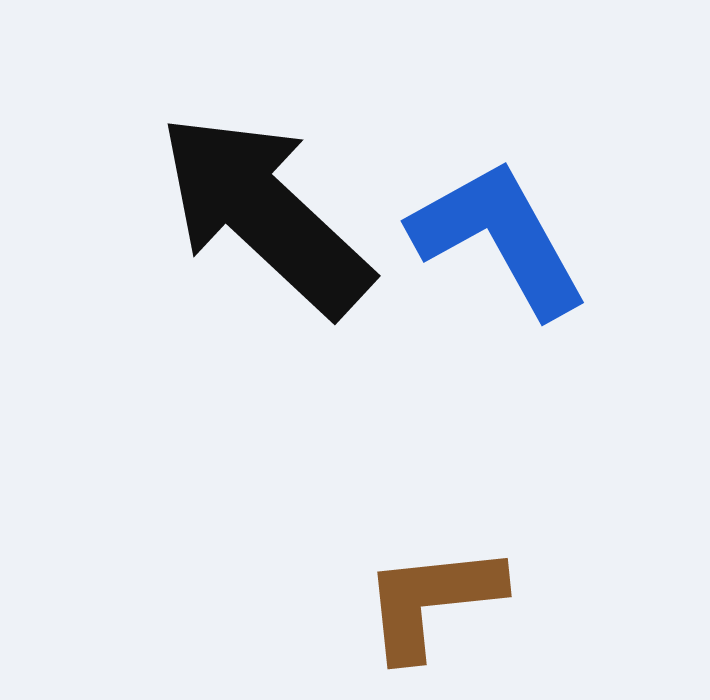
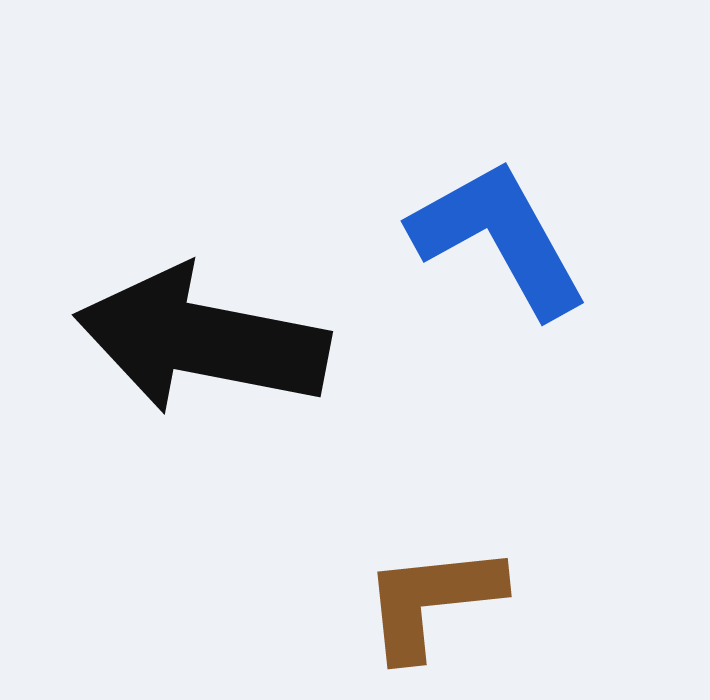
black arrow: moved 63 px left, 126 px down; rotated 32 degrees counterclockwise
